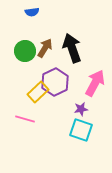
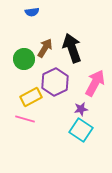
green circle: moved 1 px left, 8 px down
yellow rectangle: moved 7 px left, 5 px down; rotated 15 degrees clockwise
cyan square: rotated 15 degrees clockwise
